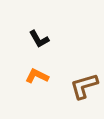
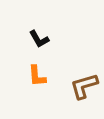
orange L-shape: rotated 120 degrees counterclockwise
